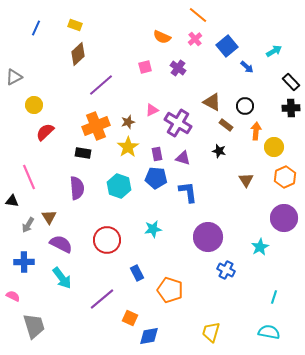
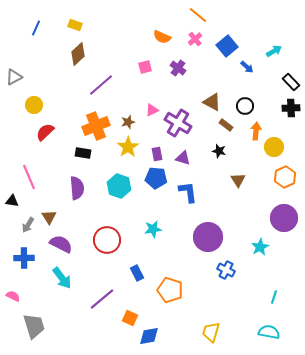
brown triangle at (246, 180): moved 8 px left
blue cross at (24, 262): moved 4 px up
